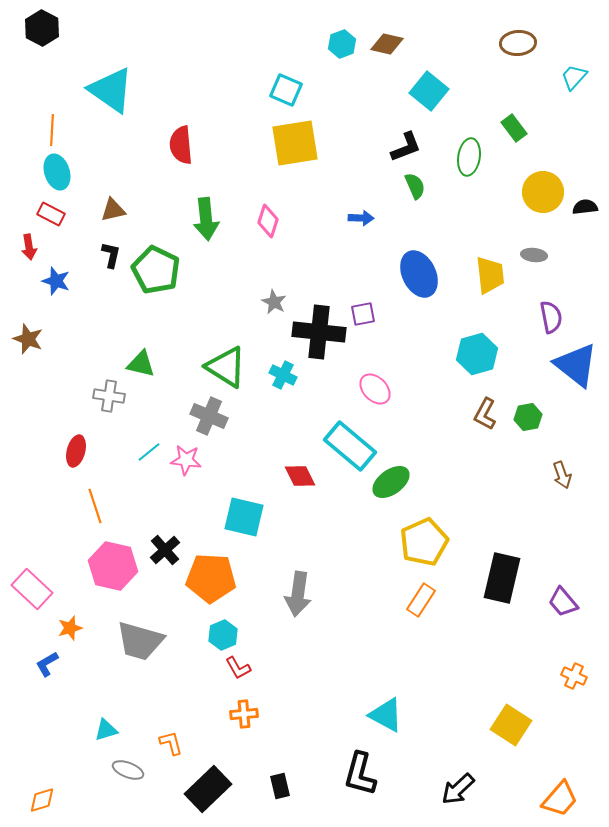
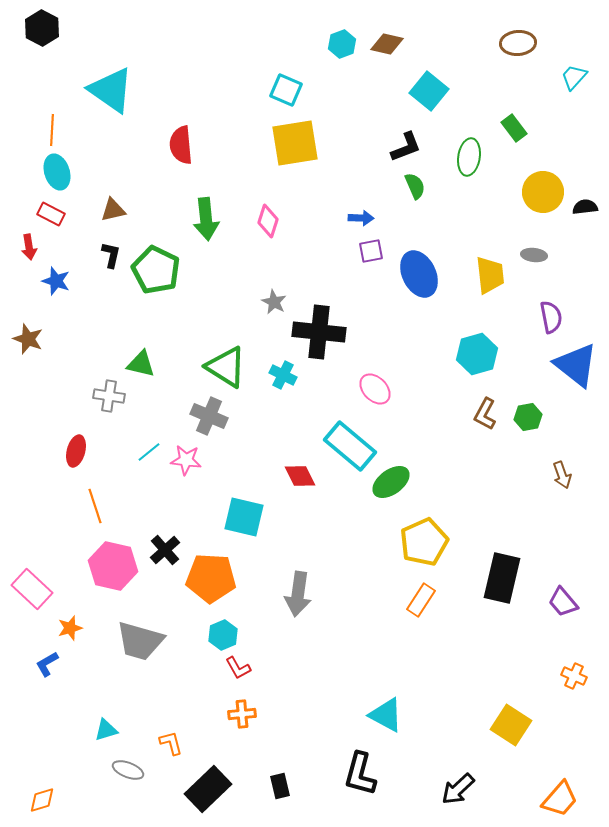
purple square at (363, 314): moved 8 px right, 63 px up
orange cross at (244, 714): moved 2 px left
